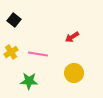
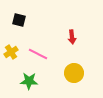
black square: moved 5 px right; rotated 24 degrees counterclockwise
red arrow: rotated 64 degrees counterclockwise
pink line: rotated 18 degrees clockwise
